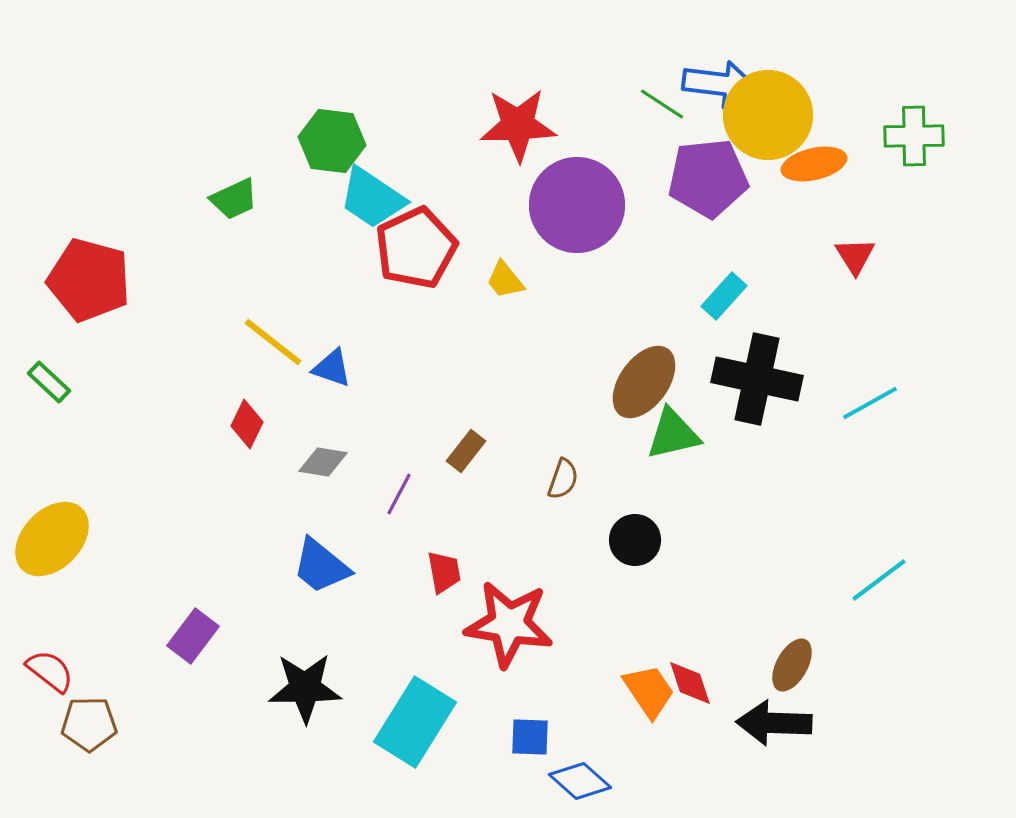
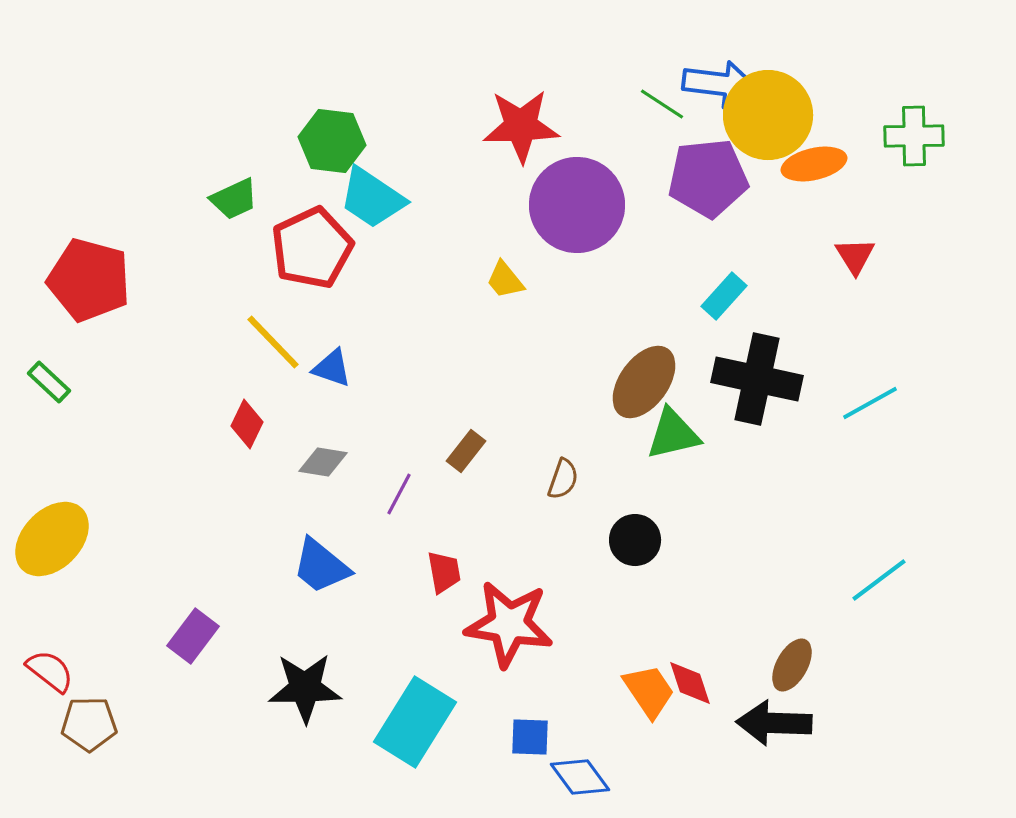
red star at (518, 125): moved 3 px right, 1 px down
red pentagon at (416, 248): moved 104 px left
yellow line at (273, 342): rotated 8 degrees clockwise
blue diamond at (580, 781): moved 4 px up; rotated 12 degrees clockwise
